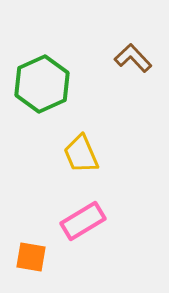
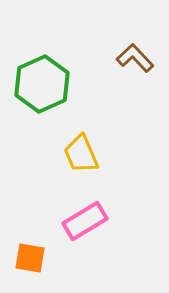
brown L-shape: moved 2 px right
pink rectangle: moved 2 px right
orange square: moved 1 px left, 1 px down
